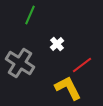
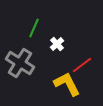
green line: moved 4 px right, 13 px down
yellow L-shape: moved 1 px left, 4 px up
